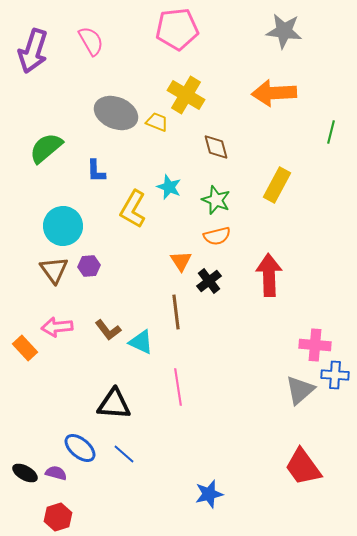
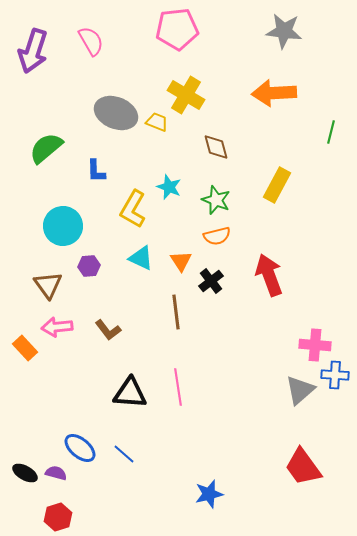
brown triangle: moved 6 px left, 15 px down
red arrow: rotated 18 degrees counterclockwise
black cross: moved 2 px right
cyan triangle: moved 84 px up
black triangle: moved 16 px right, 11 px up
